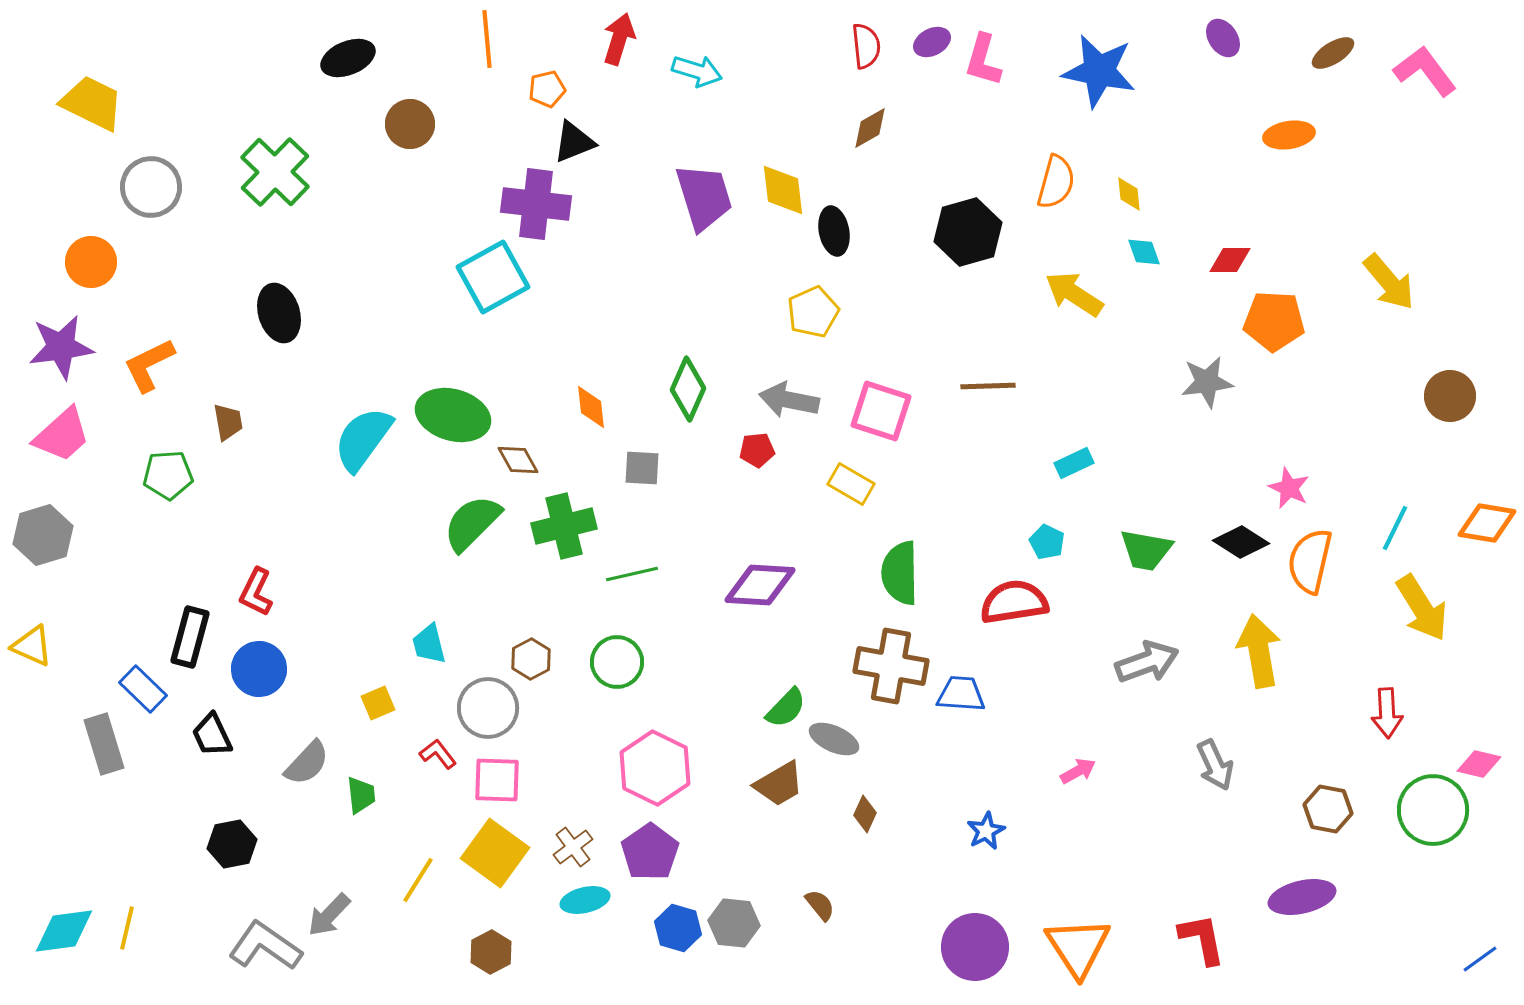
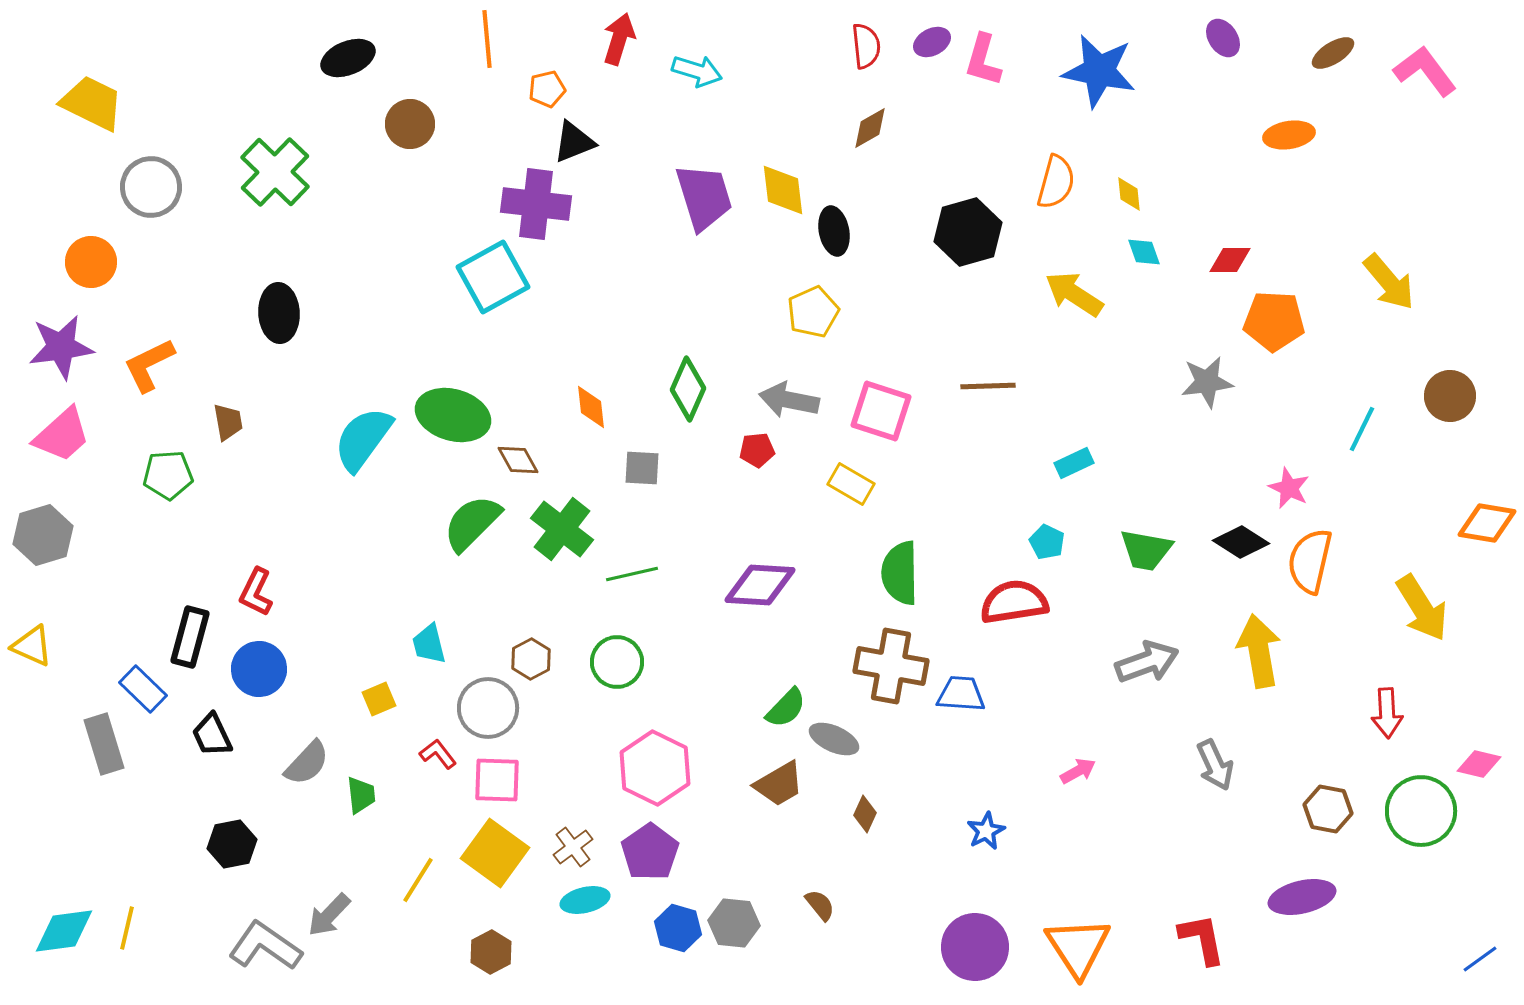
black ellipse at (279, 313): rotated 14 degrees clockwise
green cross at (564, 526): moved 2 px left, 3 px down; rotated 38 degrees counterclockwise
cyan line at (1395, 528): moved 33 px left, 99 px up
yellow square at (378, 703): moved 1 px right, 4 px up
green circle at (1433, 810): moved 12 px left, 1 px down
